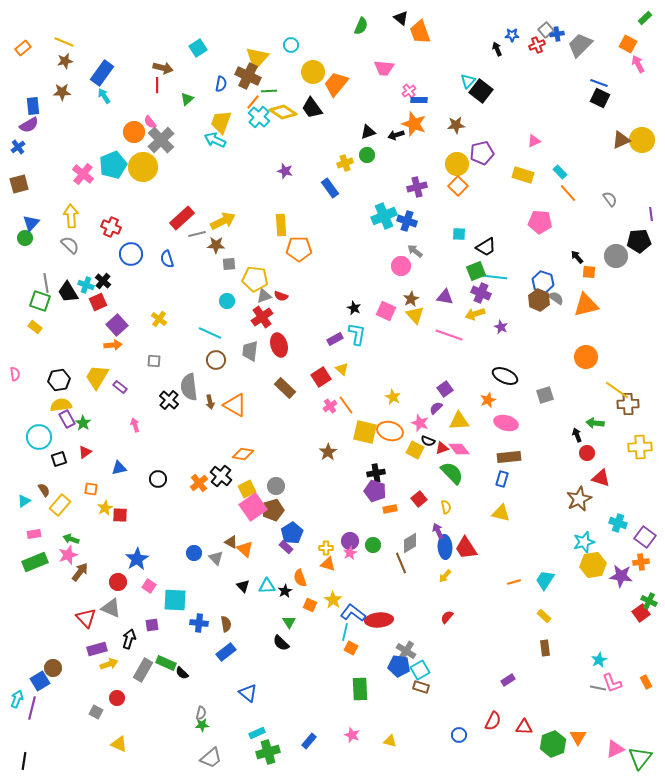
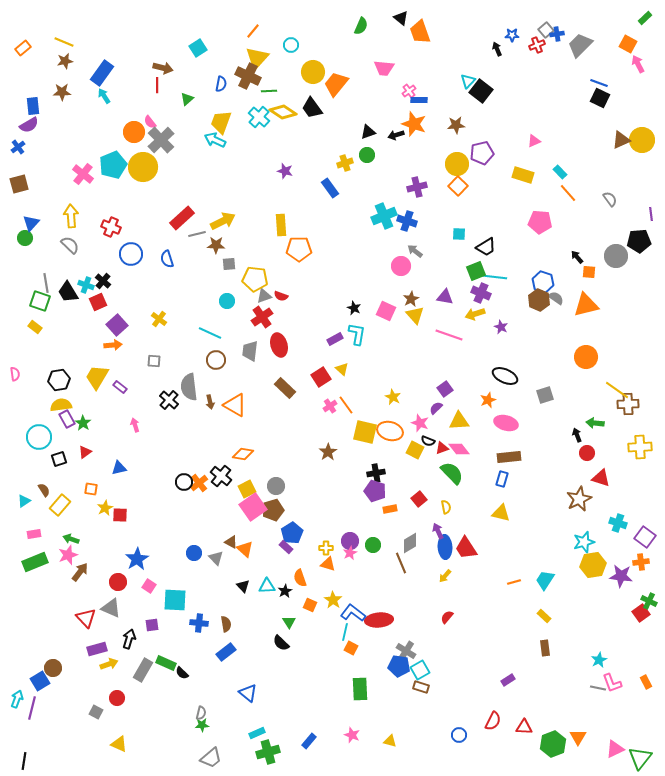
orange line at (253, 102): moved 71 px up
black circle at (158, 479): moved 26 px right, 3 px down
